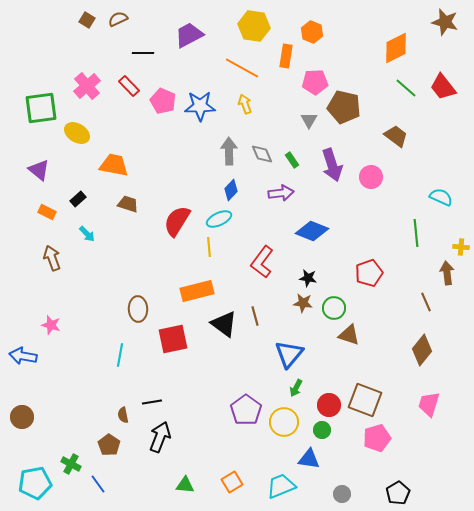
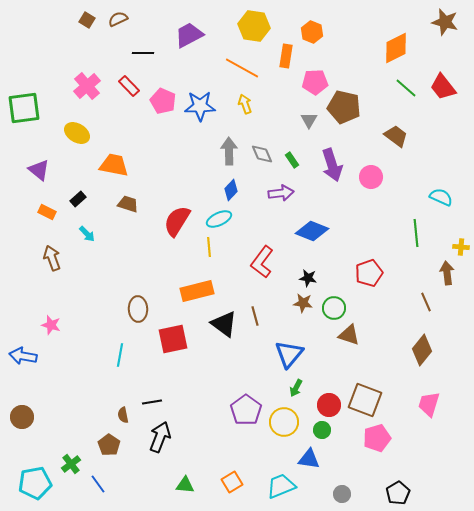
green square at (41, 108): moved 17 px left
green cross at (71, 464): rotated 24 degrees clockwise
